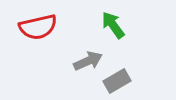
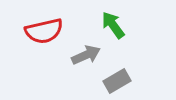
red semicircle: moved 6 px right, 4 px down
gray arrow: moved 2 px left, 6 px up
